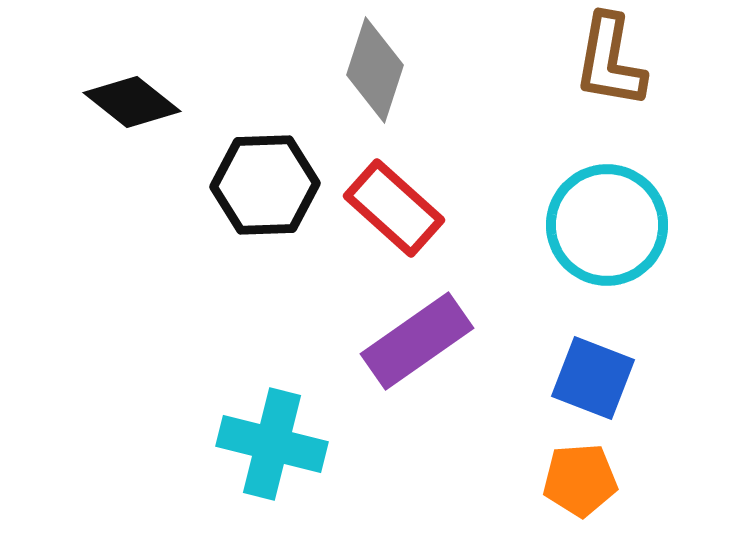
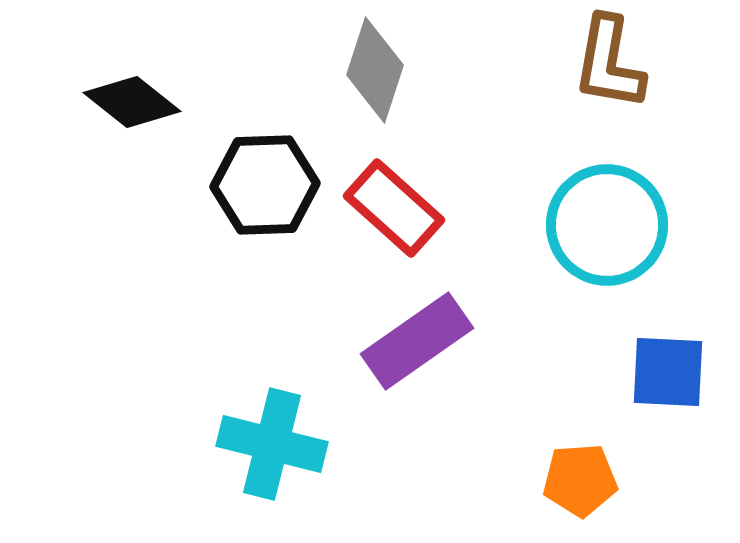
brown L-shape: moved 1 px left, 2 px down
blue square: moved 75 px right, 6 px up; rotated 18 degrees counterclockwise
